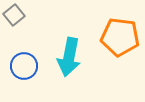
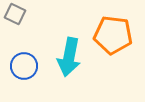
gray square: moved 1 px right, 1 px up; rotated 25 degrees counterclockwise
orange pentagon: moved 7 px left, 2 px up
